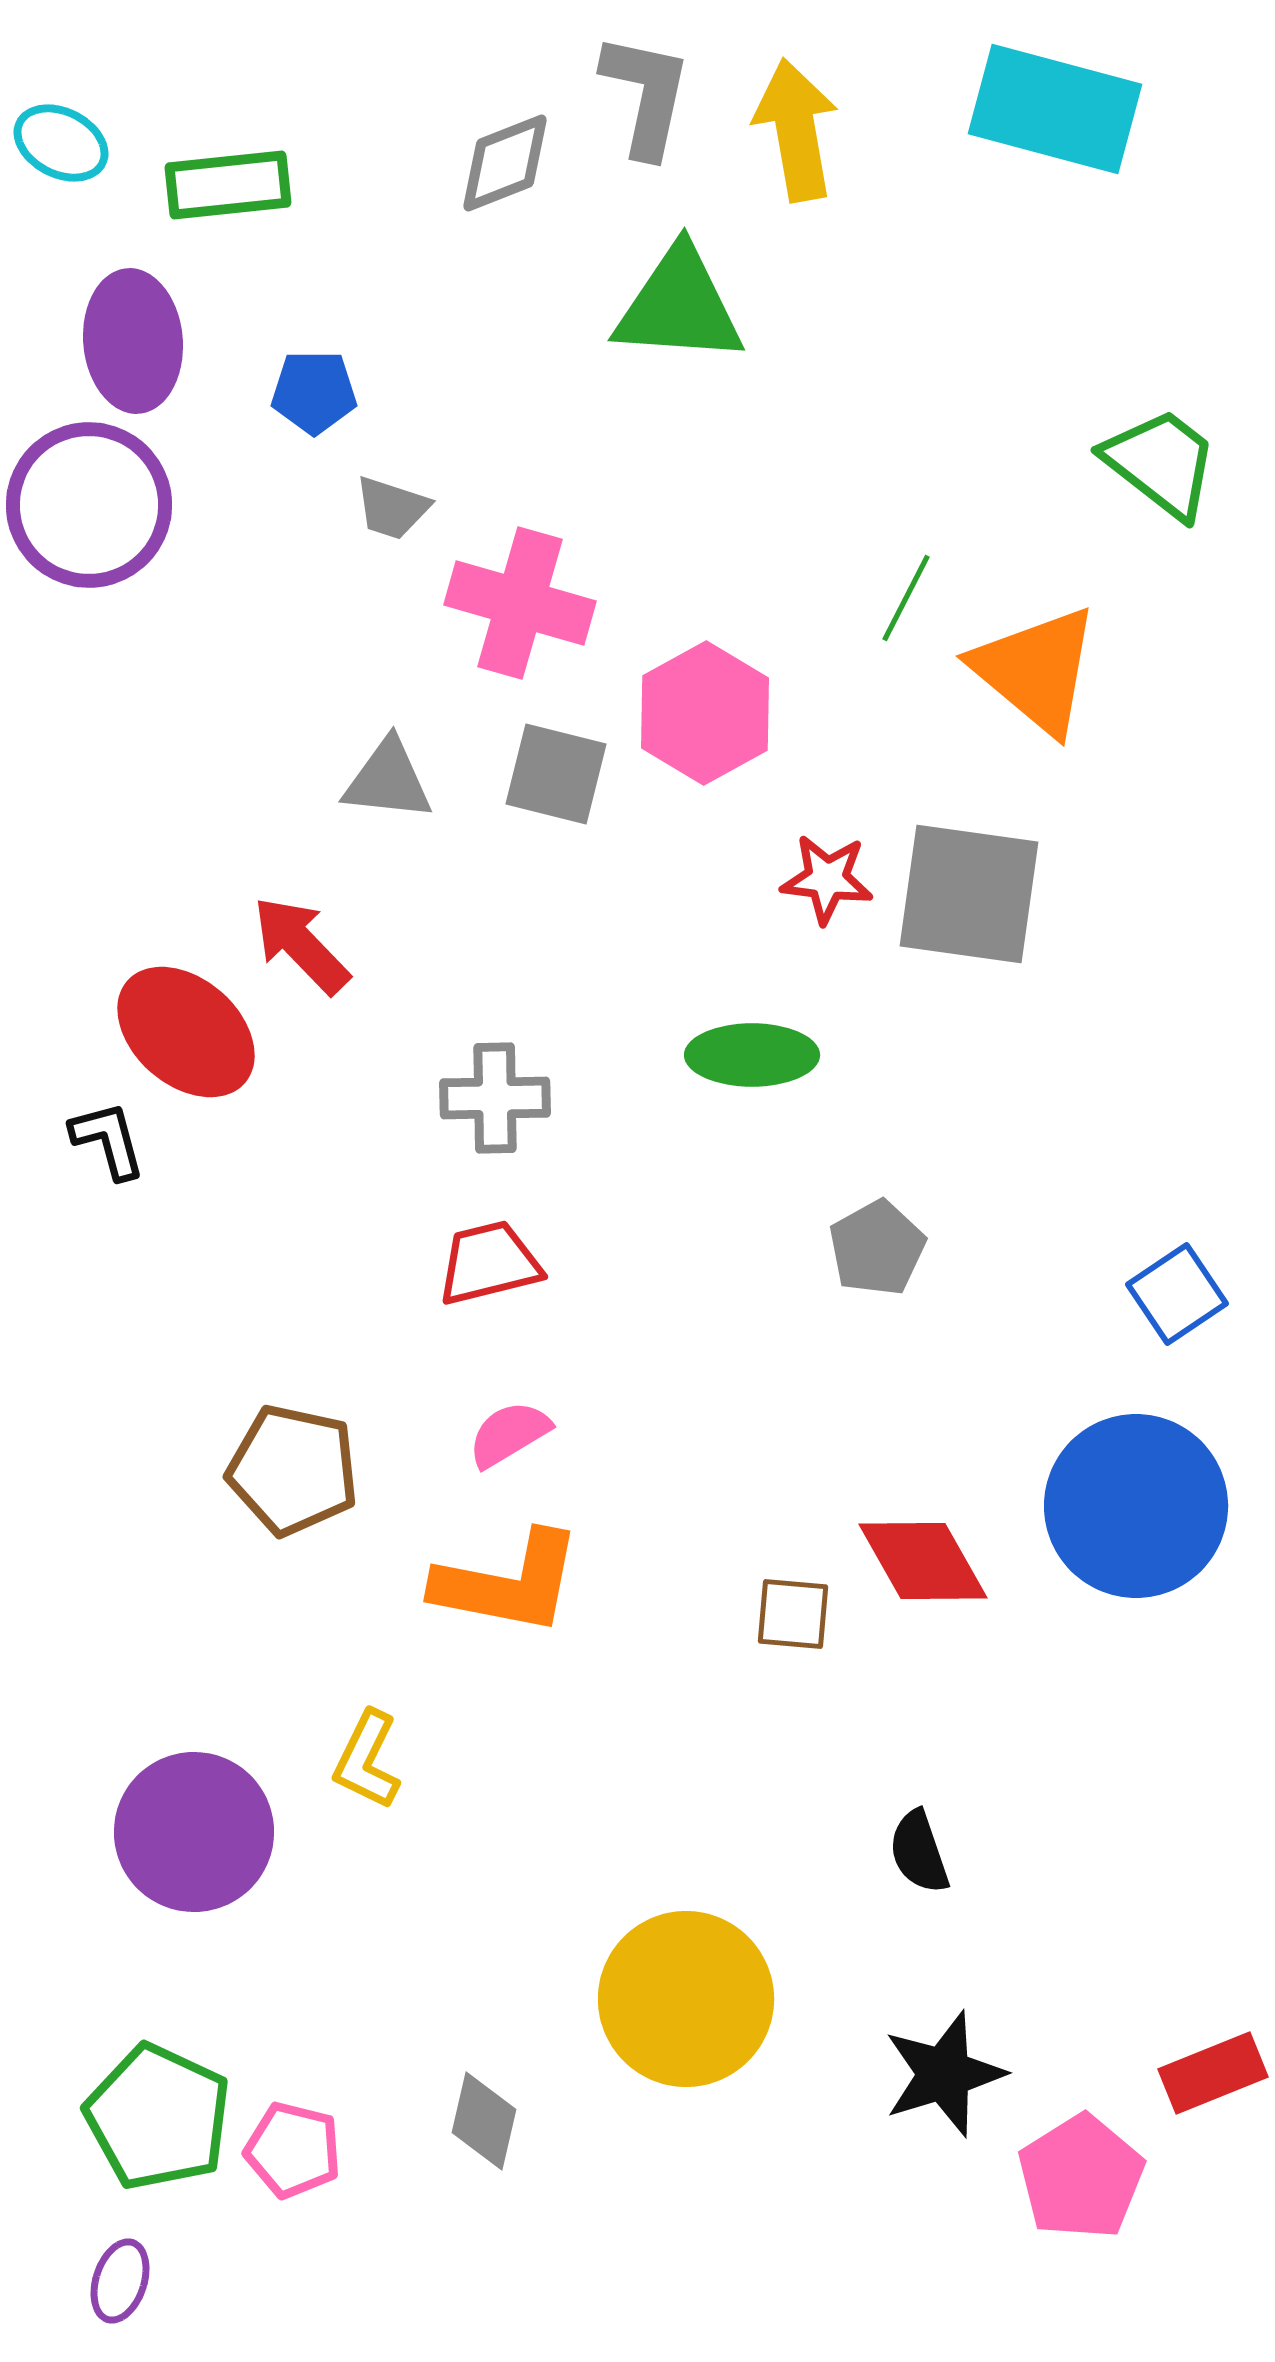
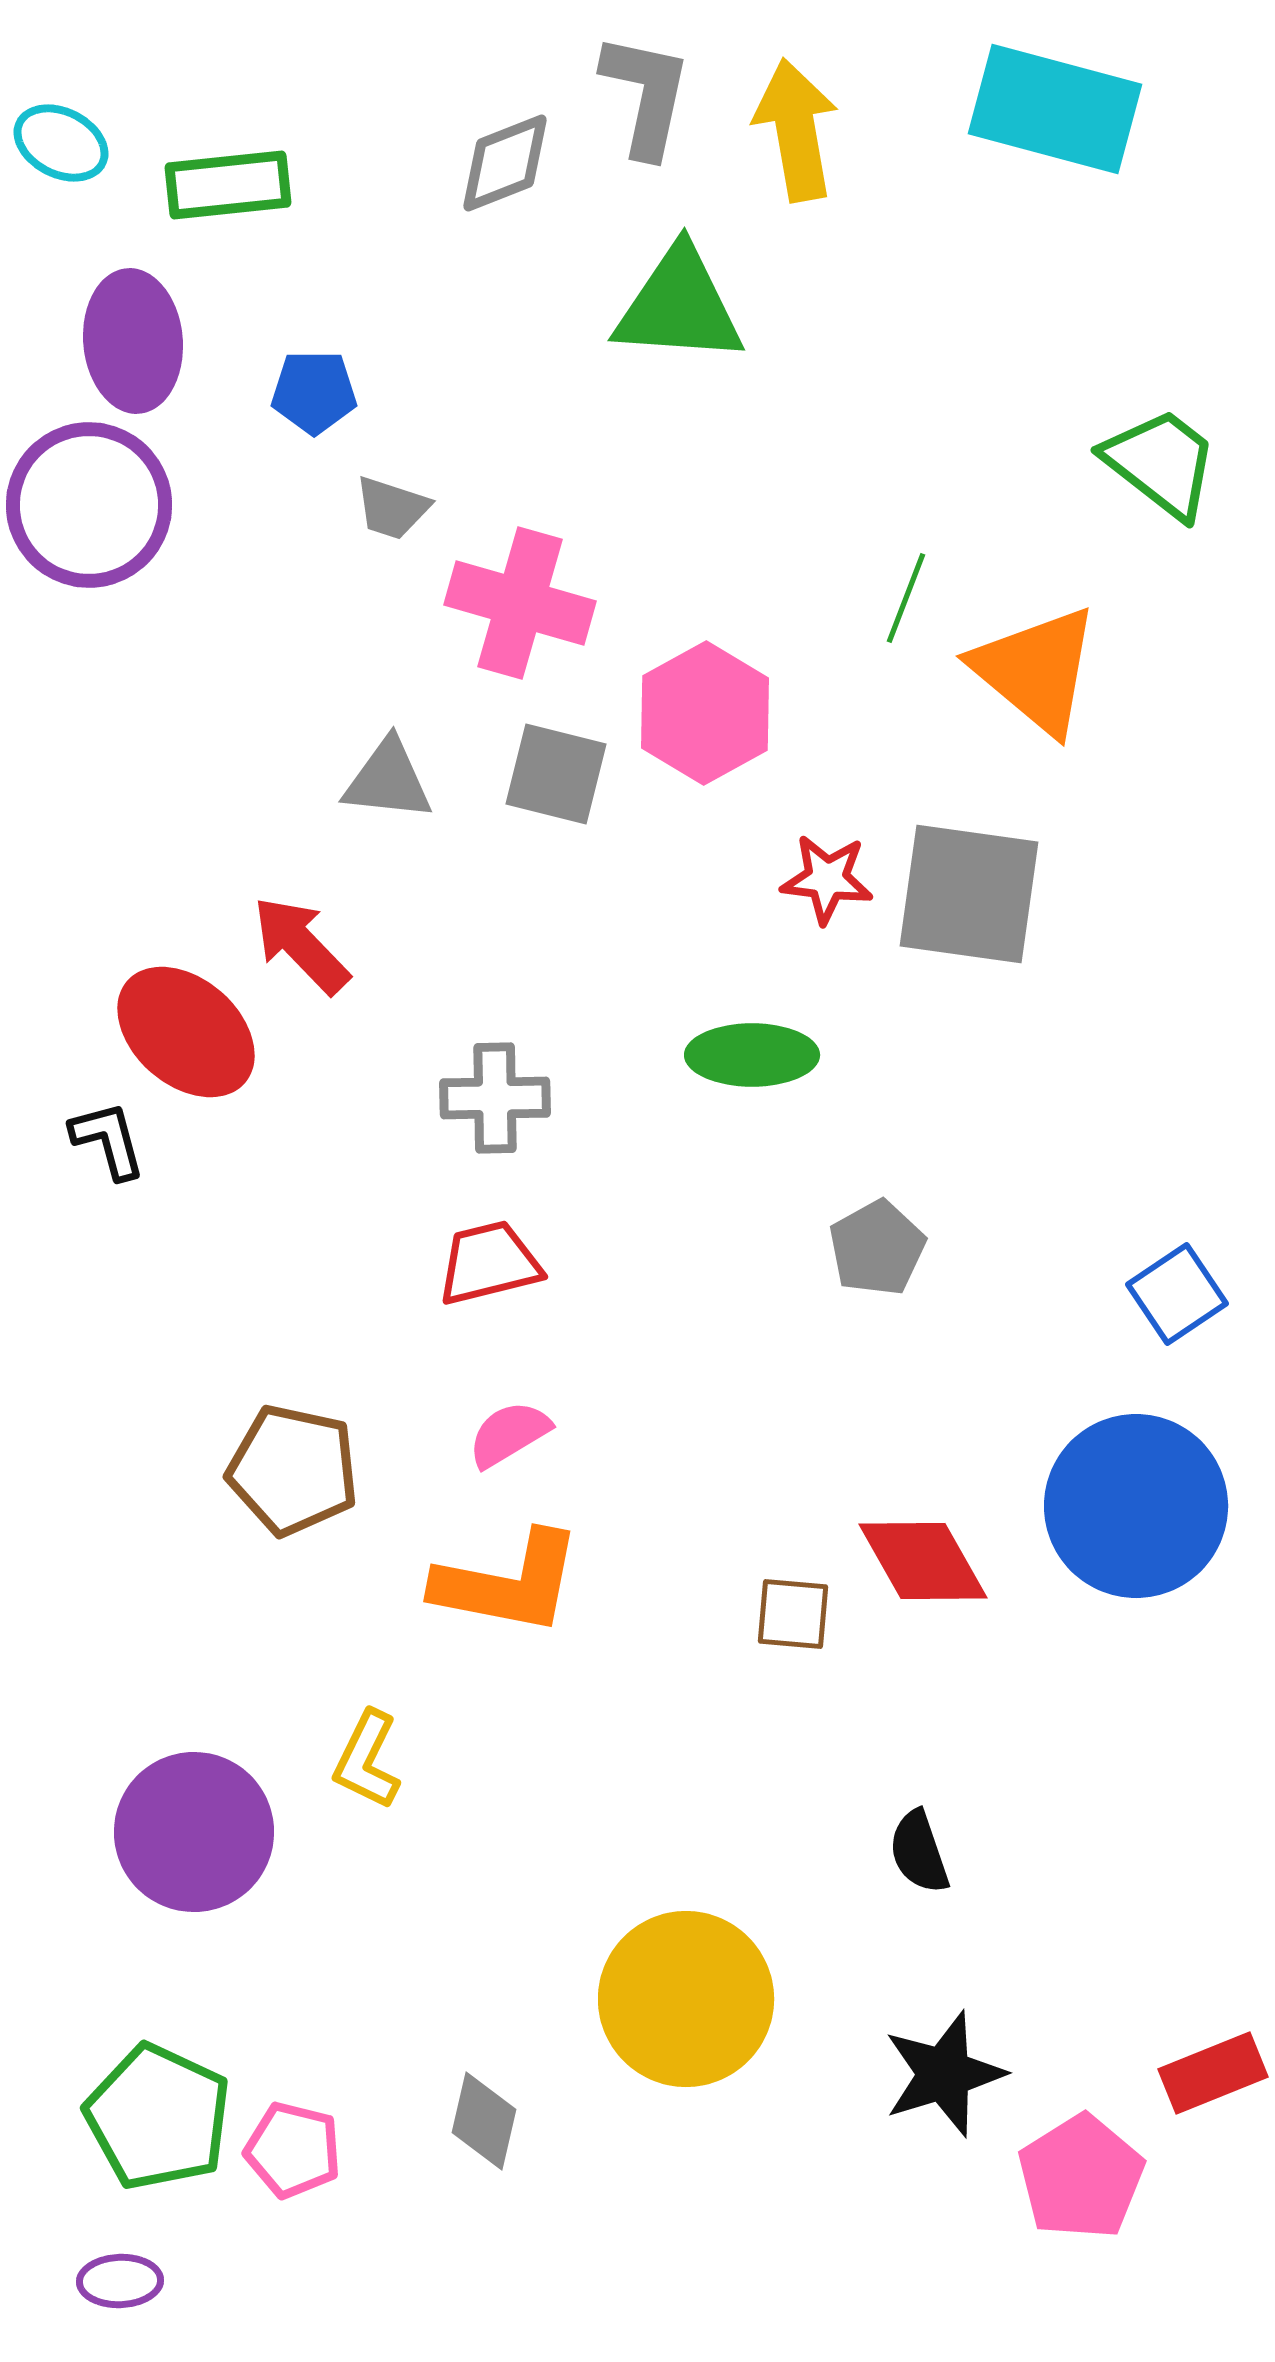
green line at (906, 598): rotated 6 degrees counterclockwise
purple ellipse at (120, 2281): rotated 70 degrees clockwise
